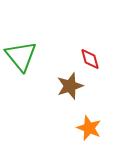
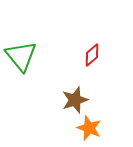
red diamond: moved 2 px right, 4 px up; rotated 65 degrees clockwise
brown star: moved 5 px right, 14 px down
